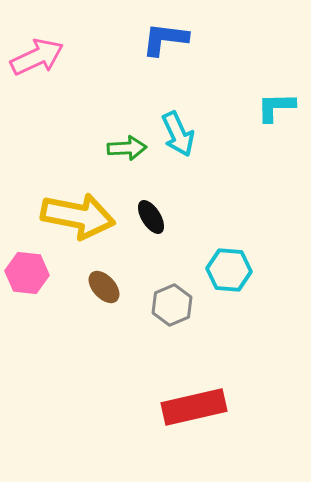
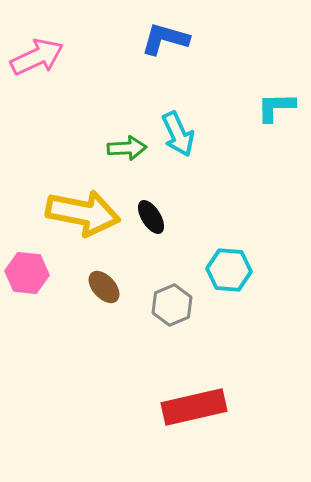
blue L-shape: rotated 9 degrees clockwise
yellow arrow: moved 5 px right, 3 px up
